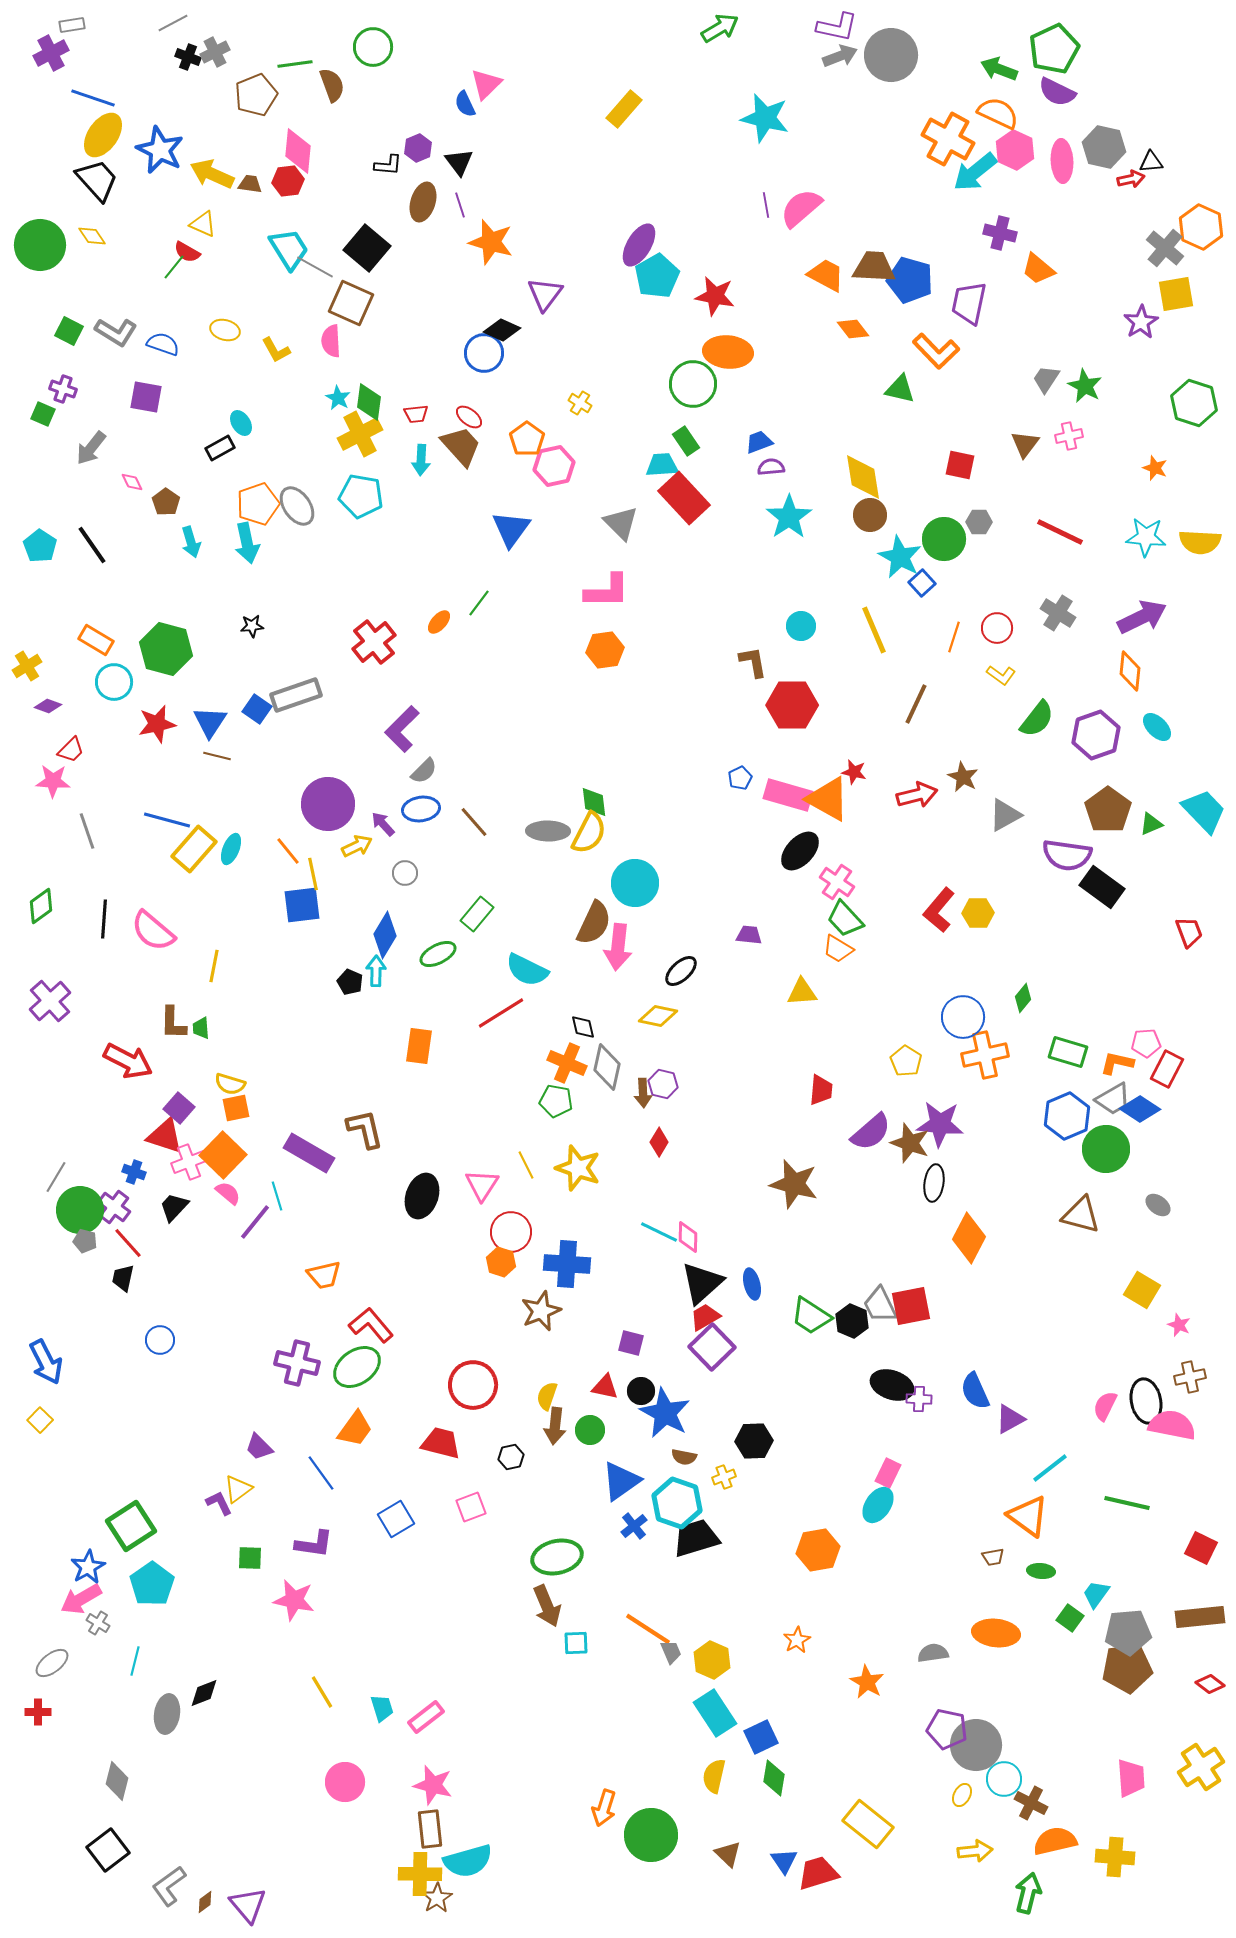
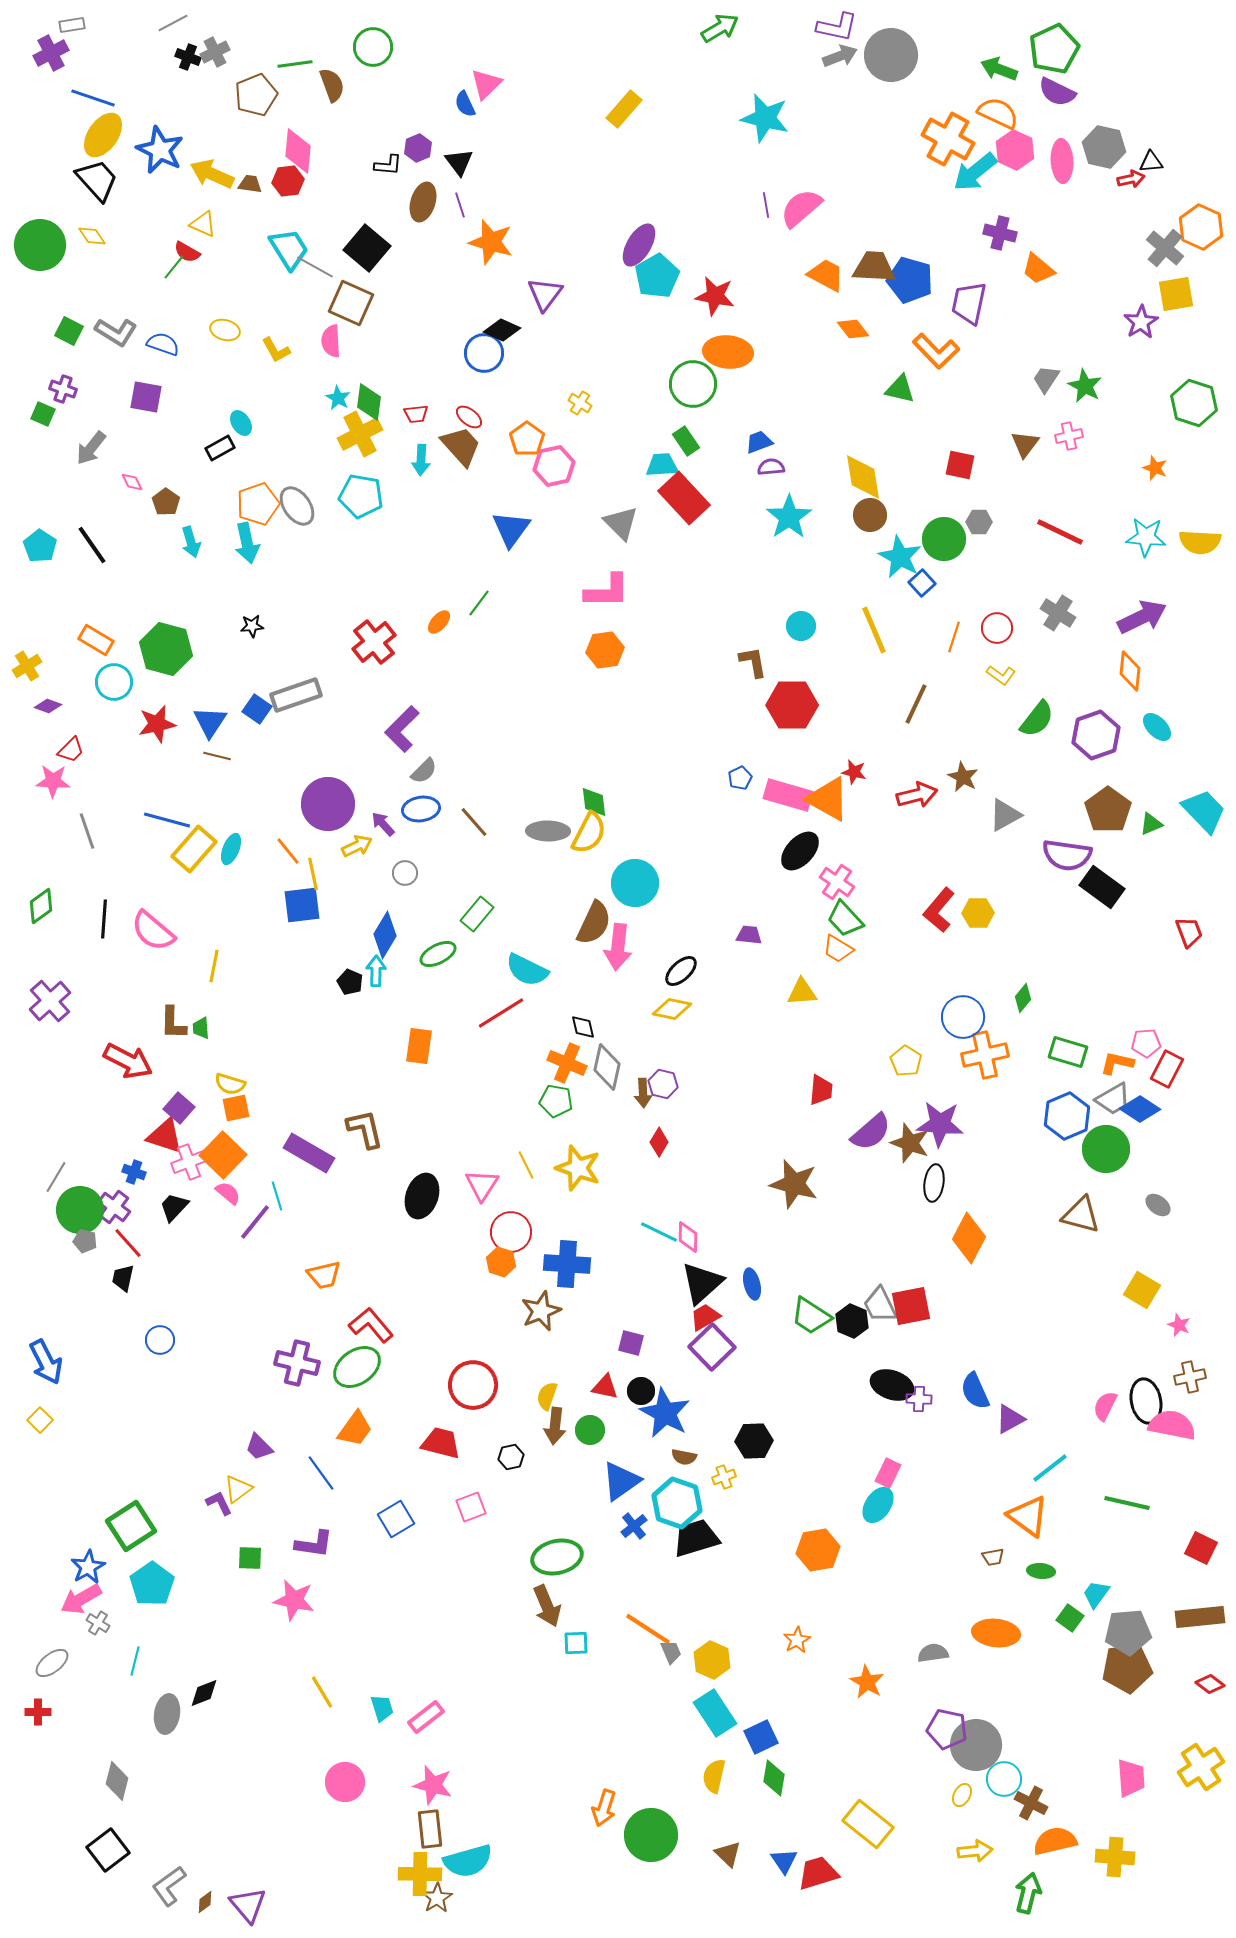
yellow diamond at (658, 1016): moved 14 px right, 7 px up
